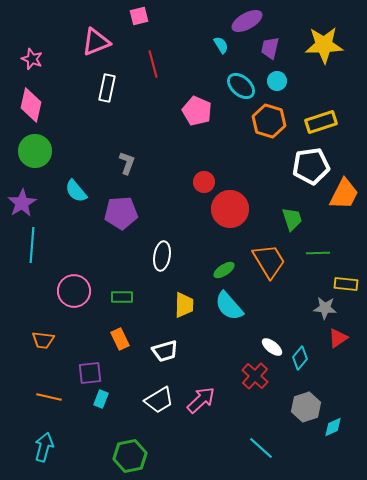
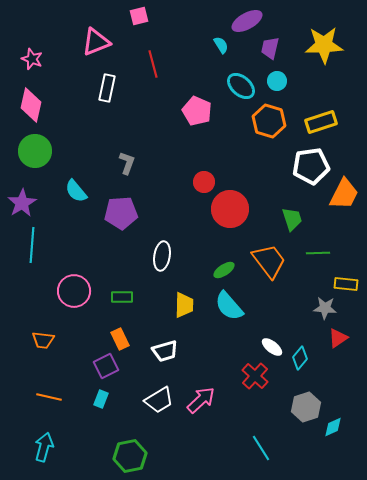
orange trapezoid at (269, 261): rotated 6 degrees counterclockwise
purple square at (90, 373): moved 16 px right, 7 px up; rotated 20 degrees counterclockwise
cyan line at (261, 448): rotated 16 degrees clockwise
